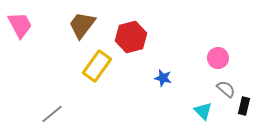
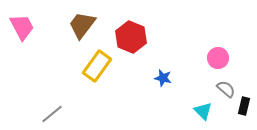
pink trapezoid: moved 2 px right, 2 px down
red hexagon: rotated 24 degrees counterclockwise
